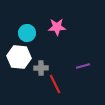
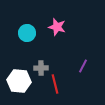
pink star: rotated 18 degrees clockwise
white hexagon: moved 24 px down
purple line: rotated 48 degrees counterclockwise
red line: rotated 12 degrees clockwise
